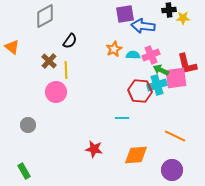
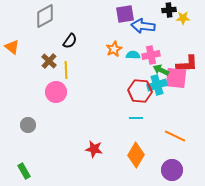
pink cross: rotated 12 degrees clockwise
red L-shape: rotated 80 degrees counterclockwise
pink square: rotated 15 degrees clockwise
cyan line: moved 14 px right
orange diamond: rotated 55 degrees counterclockwise
